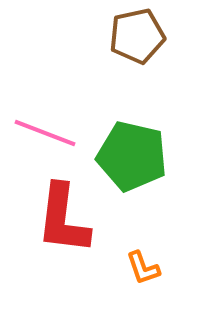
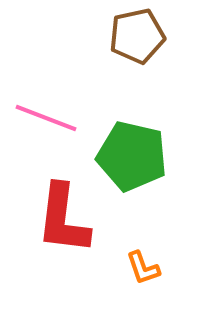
pink line: moved 1 px right, 15 px up
